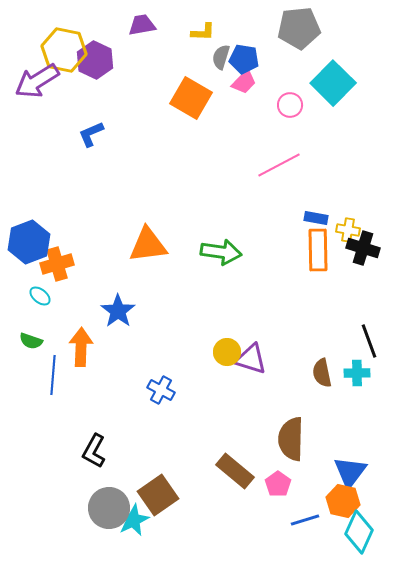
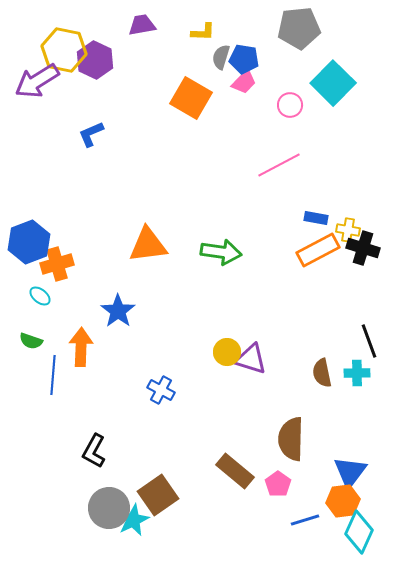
orange rectangle at (318, 250): rotated 63 degrees clockwise
orange hexagon at (343, 501): rotated 20 degrees counterclockwise
